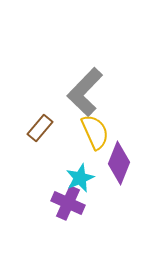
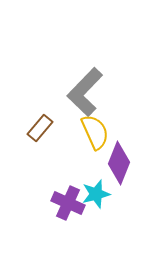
cyan star: moved 16 px right, 16 px down; rotated 8 degrees clockwise
